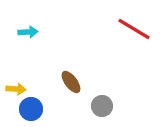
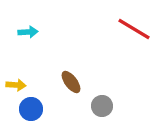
yellow arrow: moved 4 px up
